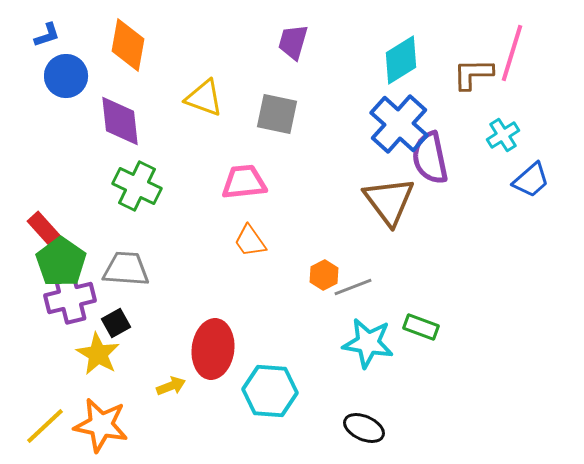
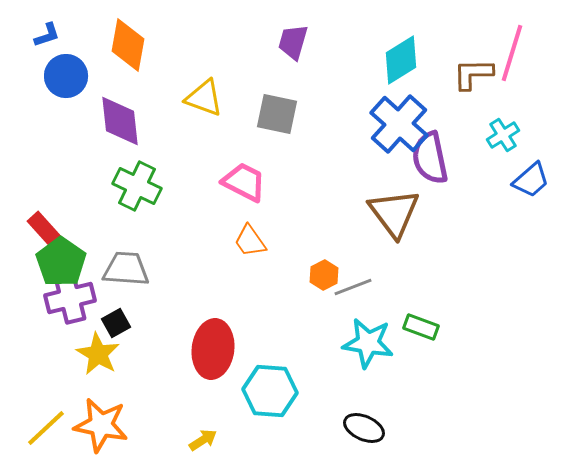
pink trapezoid: rotated 33 degrees clockwise
brown triangle: moved 5 px right, 12 px down
yellow arrow: moved 32 px right, 54 px down; rotated 12 degrees counterclockwise
yellow line: moved 1 px right, 2 px down
